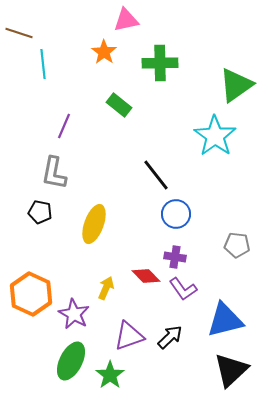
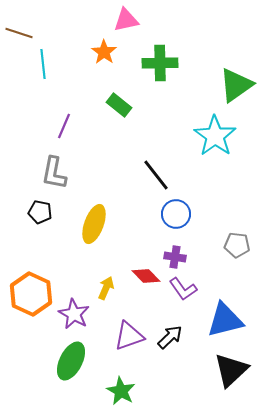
green star: moved 11 px right, 16 px down; rotated 8 degrees counterclockwise
